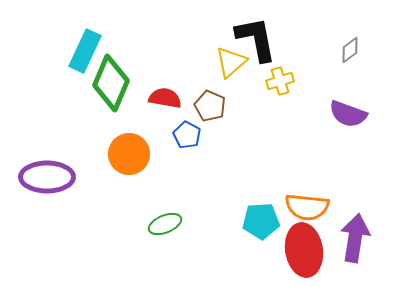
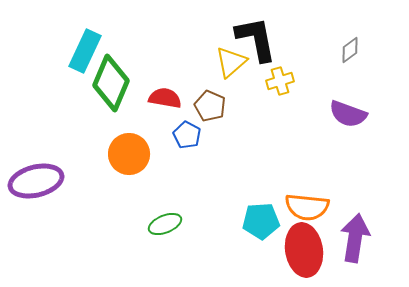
purple ellipse: moved 11 px left, 4 px down; rotated 14 degrees counterclockwise
